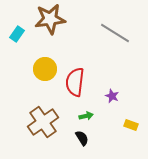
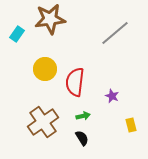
gray line: rotated 72 degrees counterclockwise
green arrow: moved 3 px left
yellow rectangle: rotated 56 degrees clockwise
